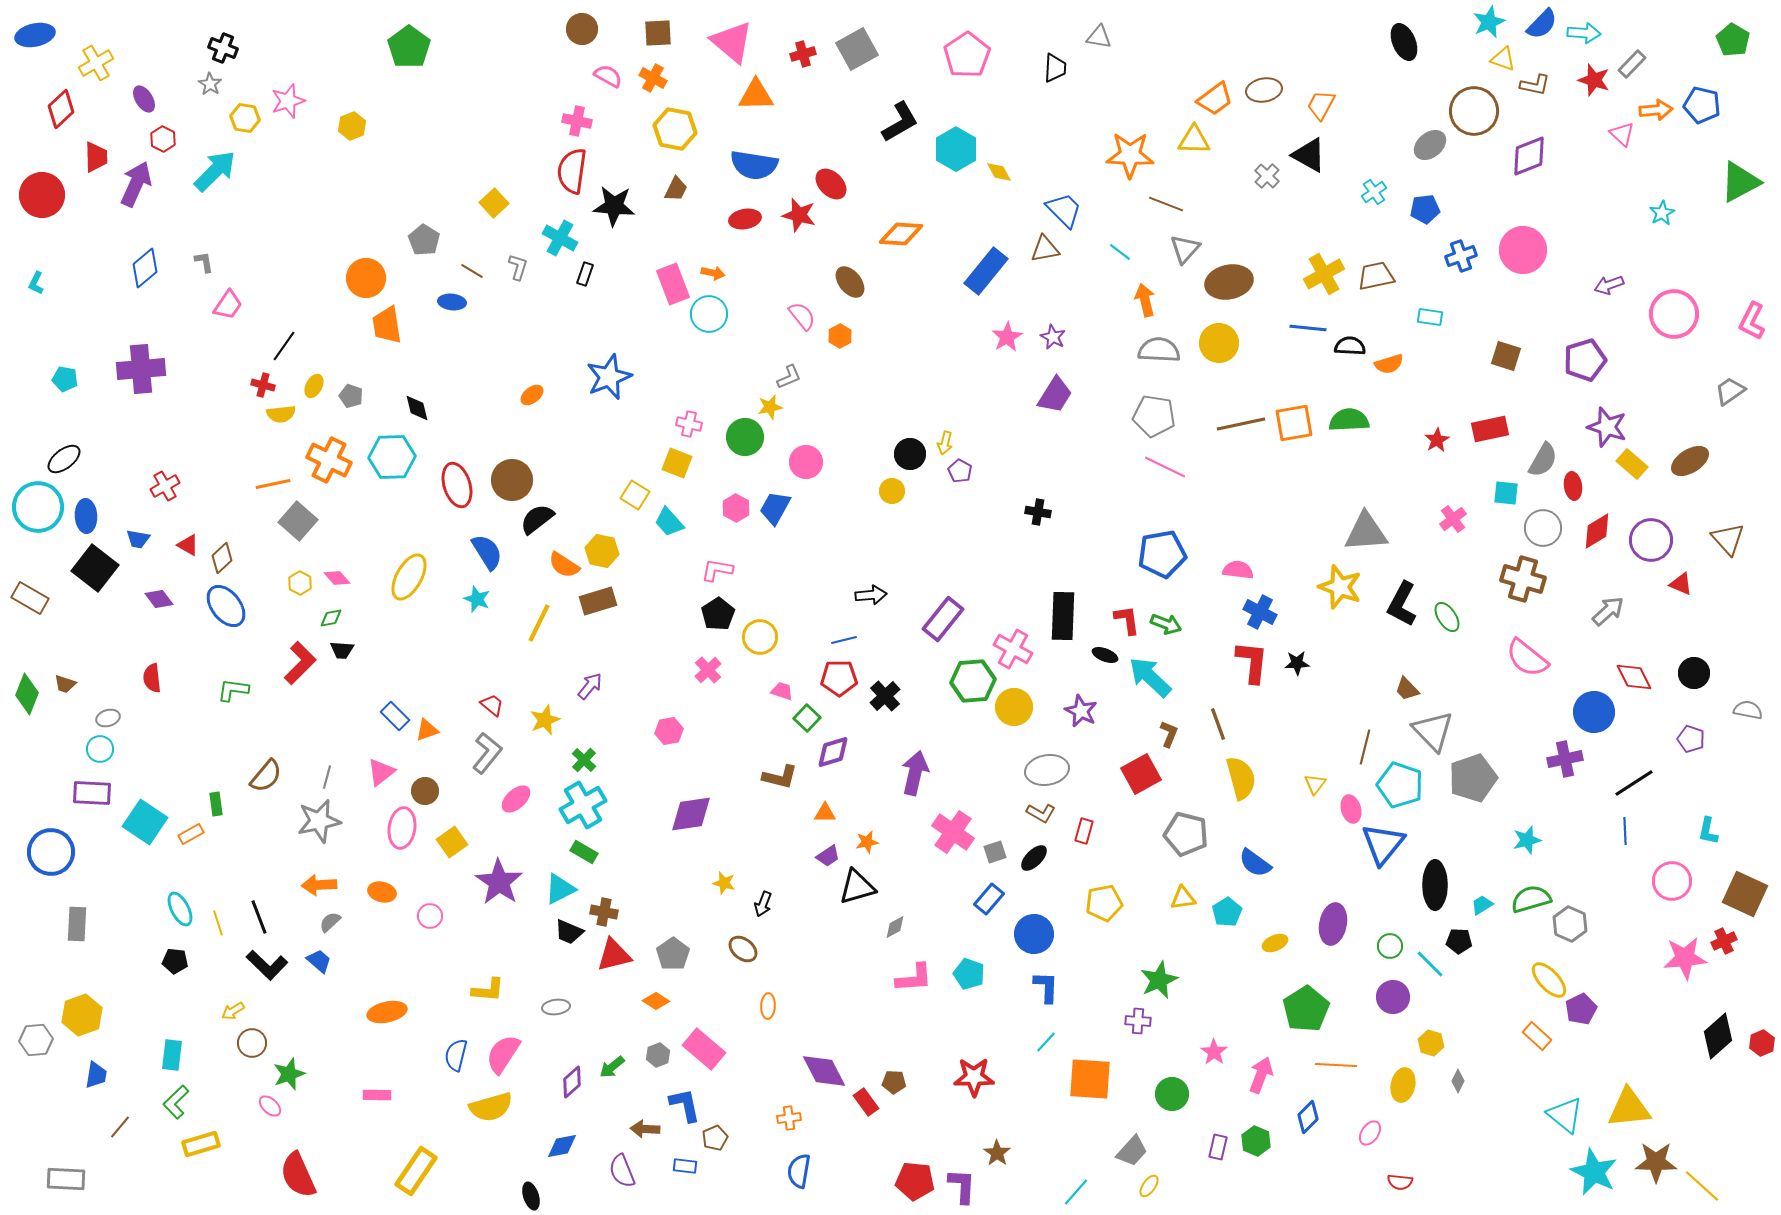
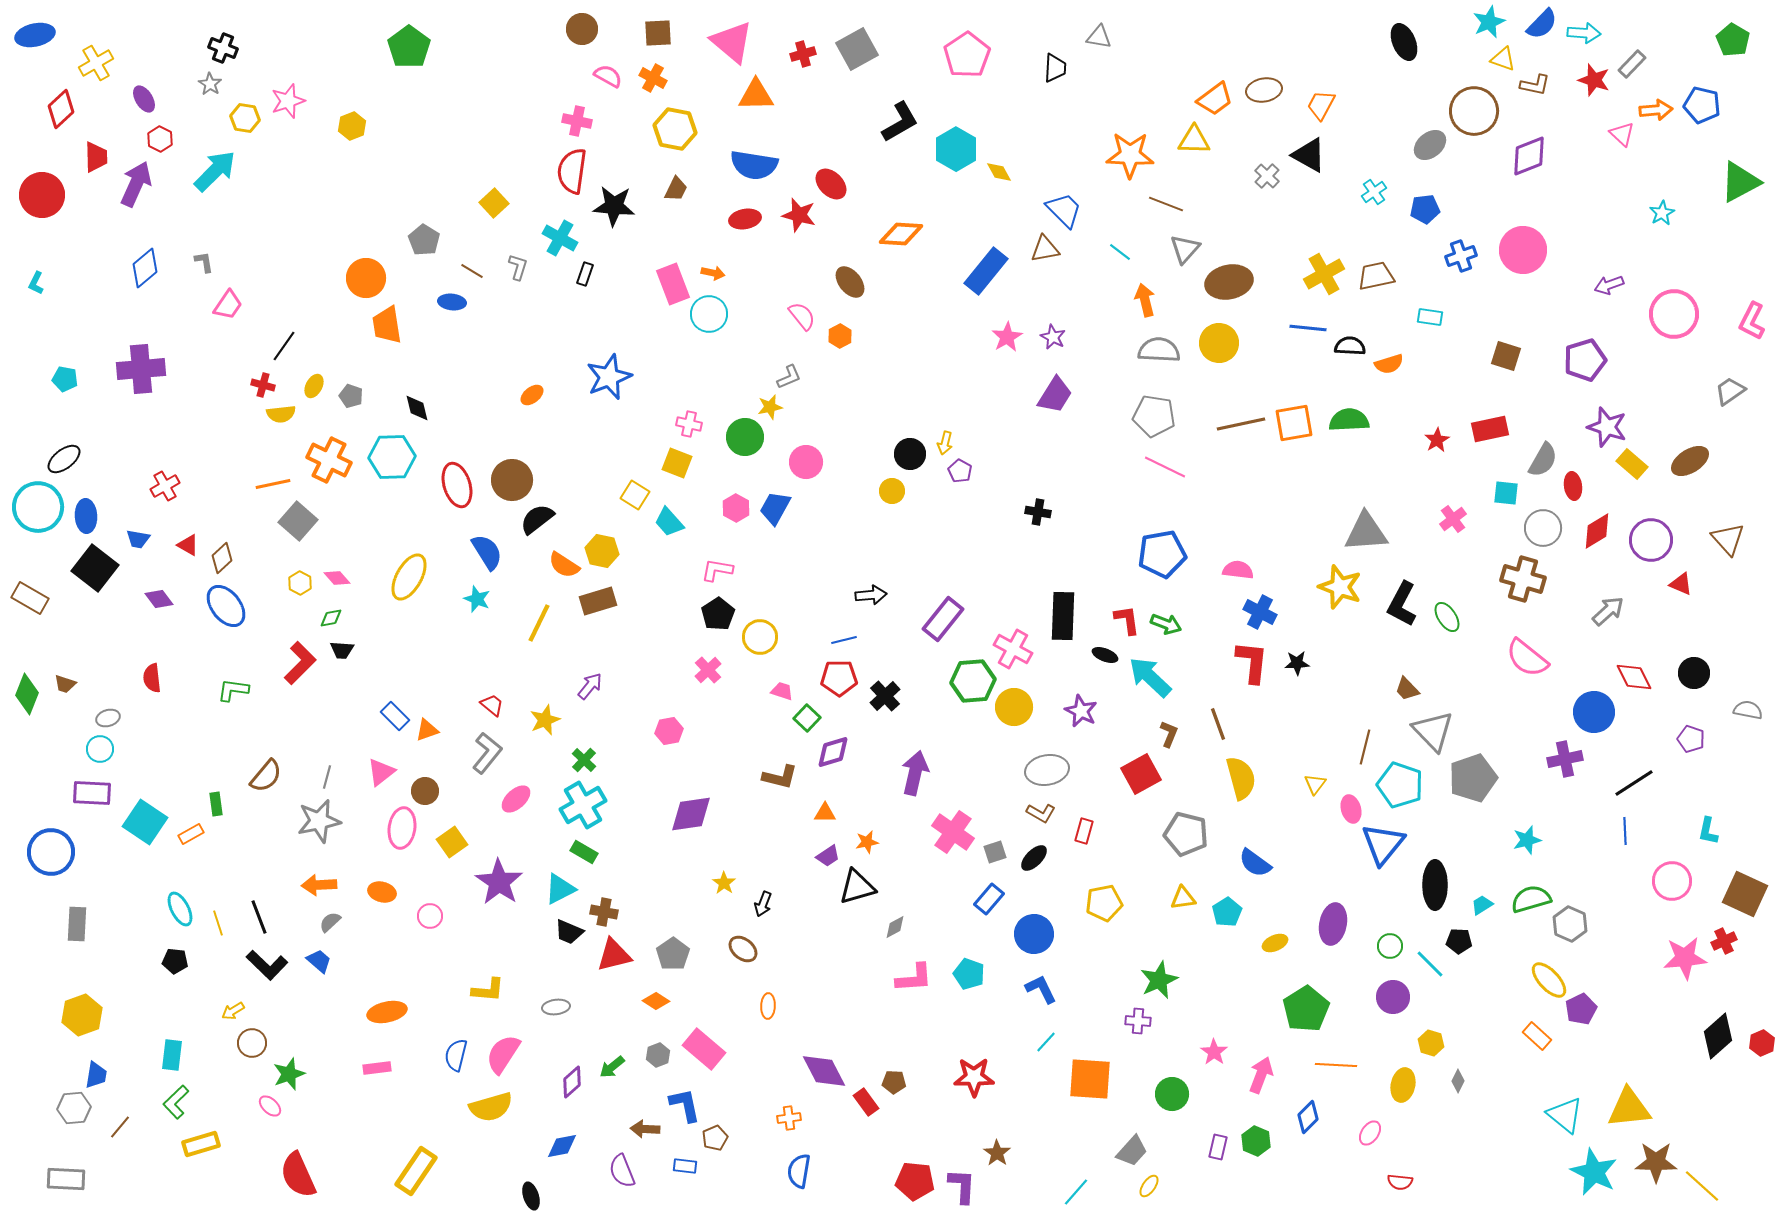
red hexagon at (163, 139): moved 3 px left
yellow star at (724, 883): rotated 20 degrees clockwise
blue L-shape at (1046, 987): moved 5 px left, 2 px down; rotated 28 degrees counterclockwise
gray hexagon at (36, 1040): moved 38 px right, 68 px down
pink rectangle at (377, 1095): moved 27 px up; rotated 8 degrees counterclockwise
